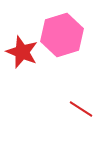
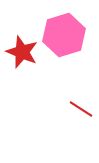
pink hexagon: moved 2 px right
